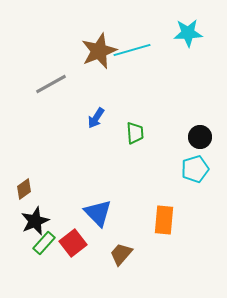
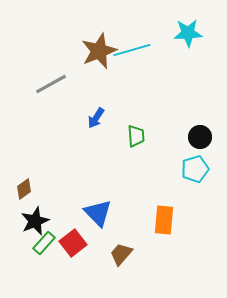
green trapezoid: moved 1 px right, 3 px down
